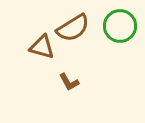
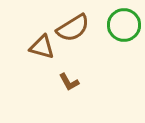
green circle: moved 4 px right, 1 px up
